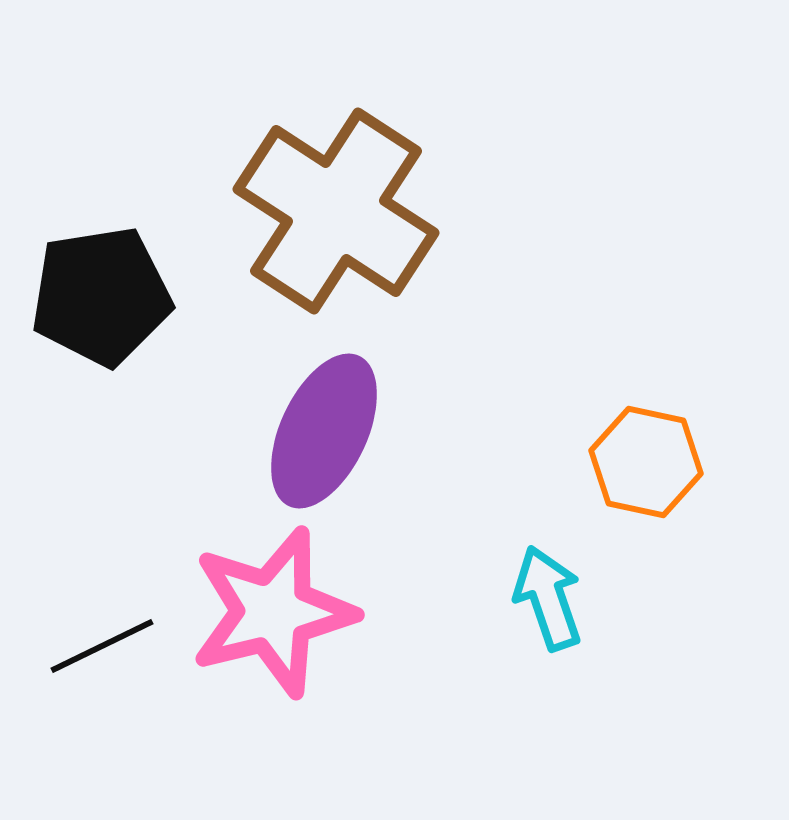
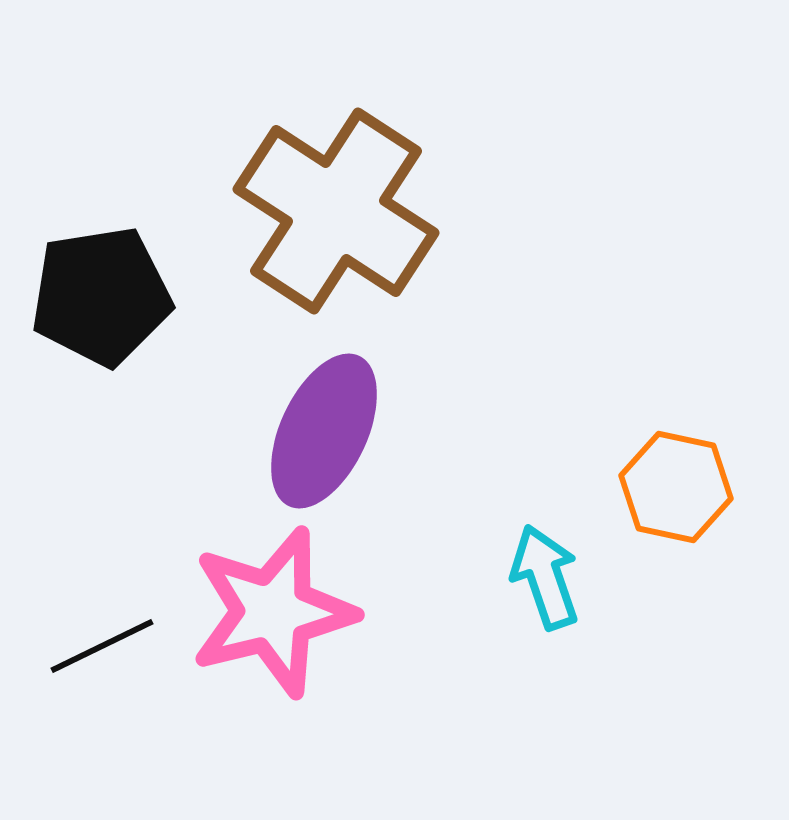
orange hexagon: moved 30 px right, 25 px down
cyan arrow: moved 3 px left, 21 px up
